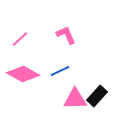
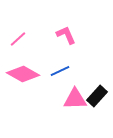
pink line: moved 2 px left
